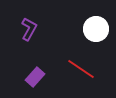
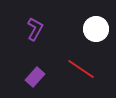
purple L-shape: moved 6 px right
